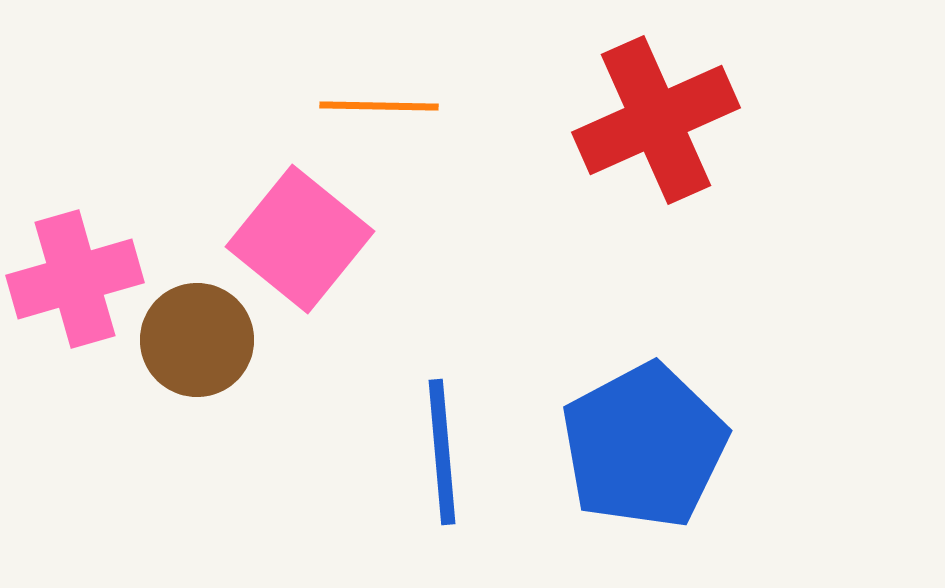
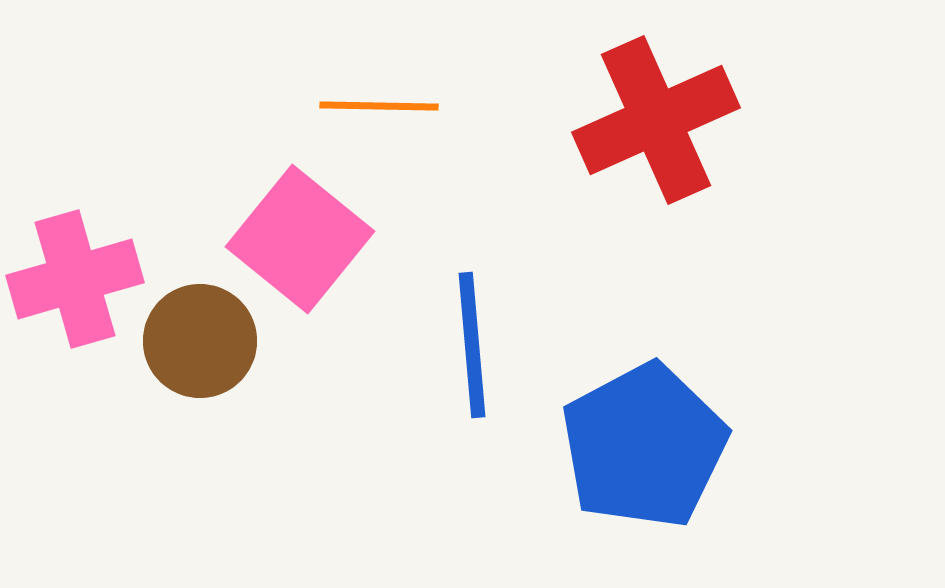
brown circle: moved 3 px right, 1 px down
blue line: moved 30 px right, 107 px up
